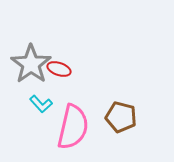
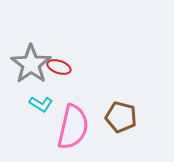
red ellipse: moved 2 px up
cyan L-shape: rotated 15 degrees counterclockwise
